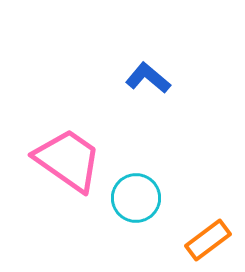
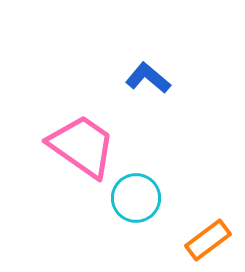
pink trapezoid: moved 14 px right, 14 px up
